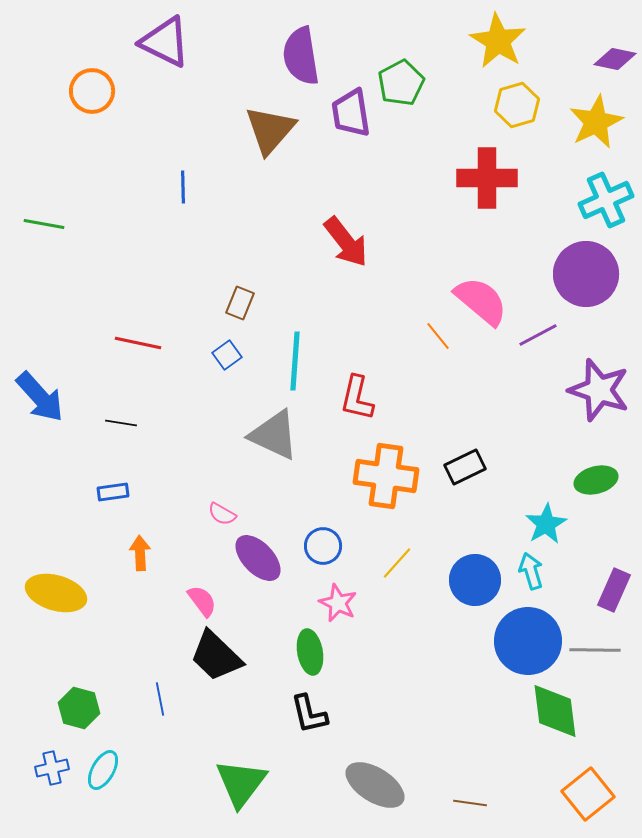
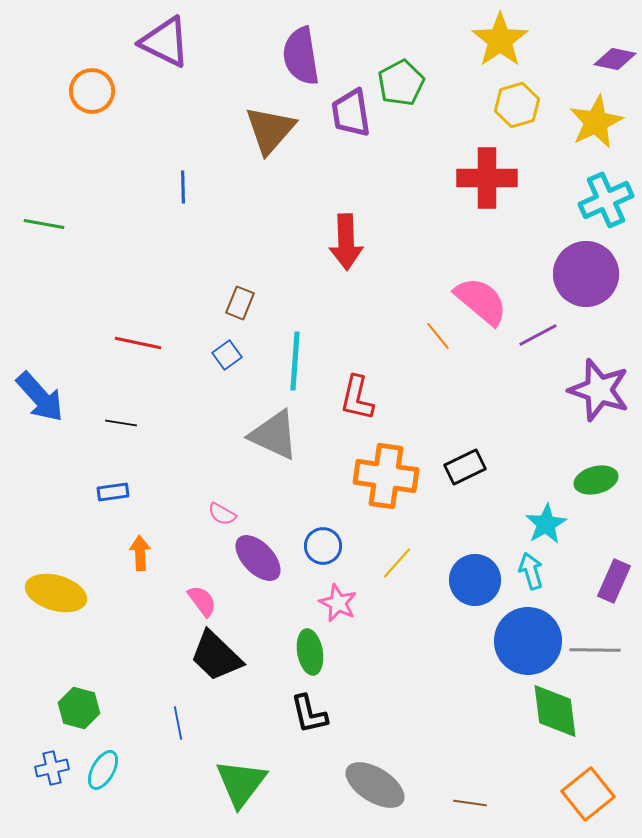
yellow star at (498, 41): moved 2 px right, 1 px up; rotated 6 degrees clockwise
red arrow at (346, 242): rotated 36 degrees clockwise
purple rectangle at (614, 590): moved 9 px up
blue line at (160, 699): moved 18 px right, 24 px down
